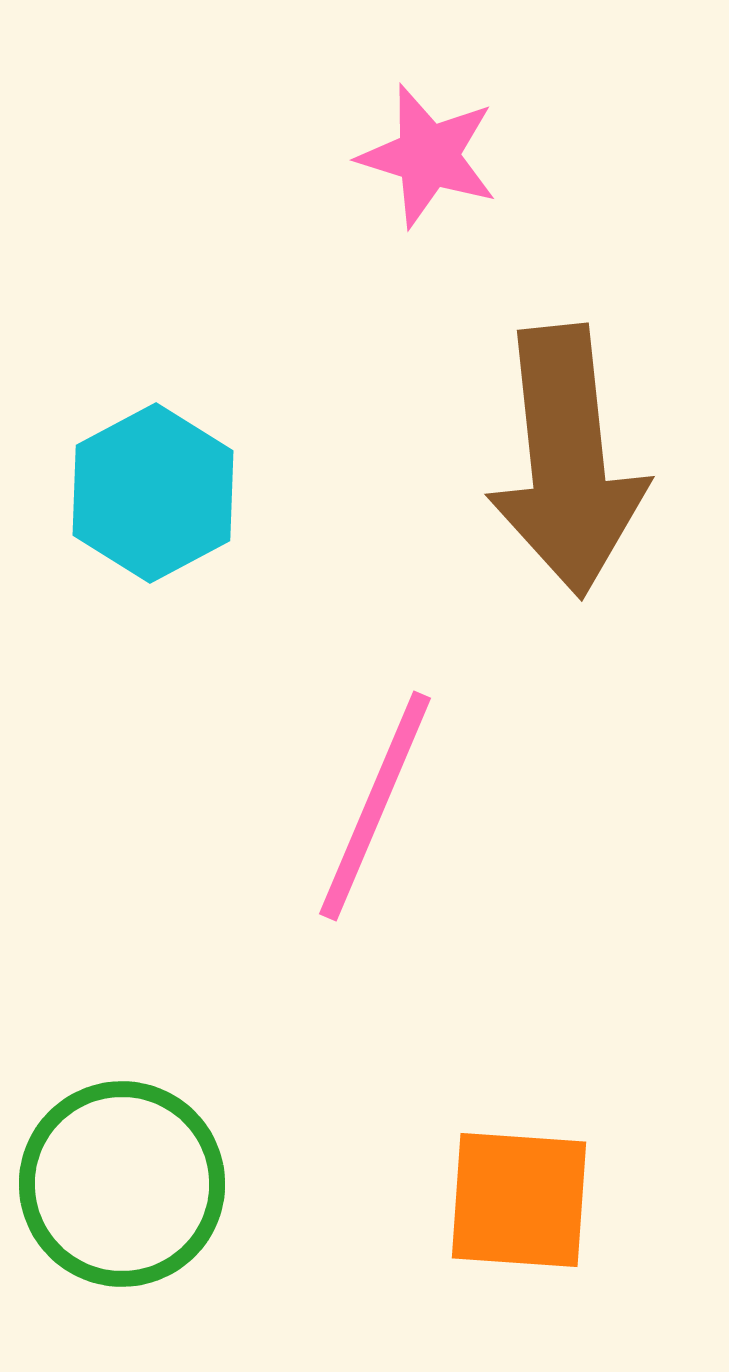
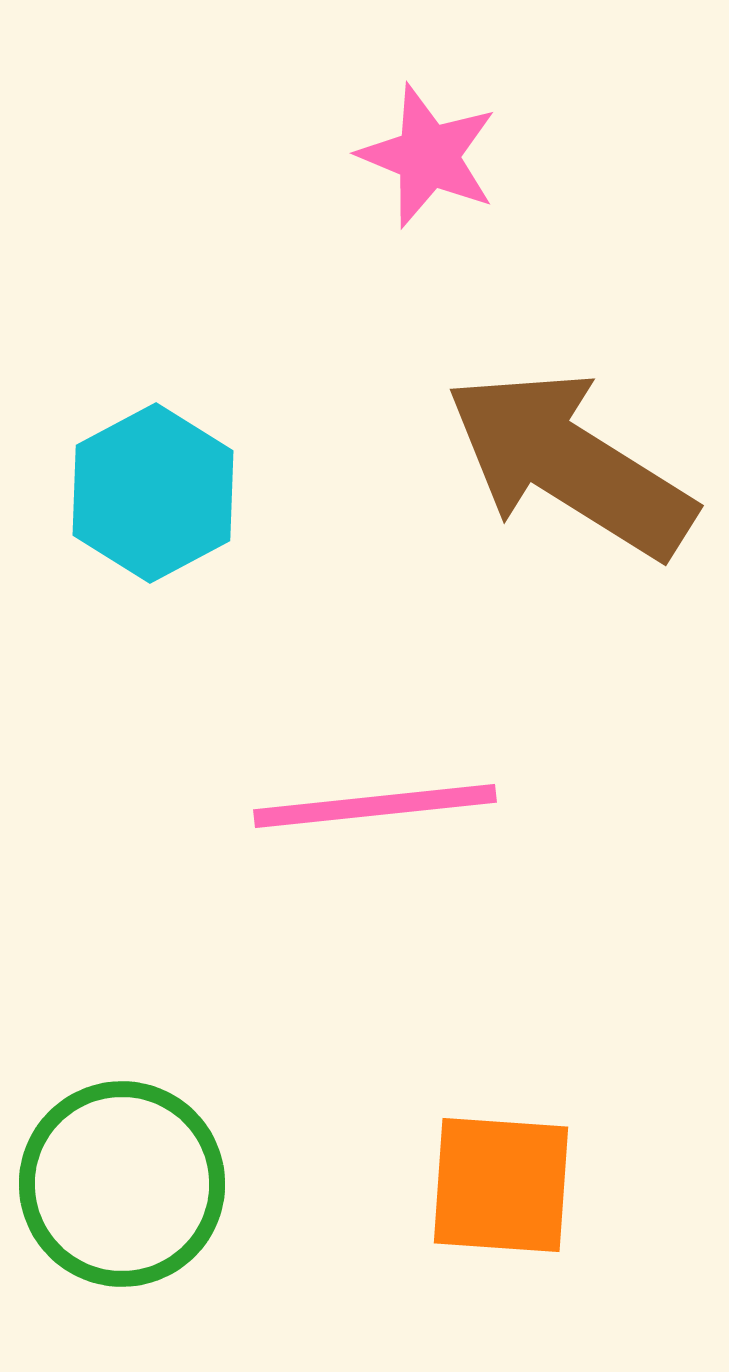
pink star: rotated 5 degrees clockwise
brown arrow: moved 3 px right, 3 px down; rotated 128 degrees clockwise
pink line: rotated 61 degrees clockwise
orange square: moved 18 px left, 15 px up
